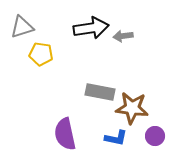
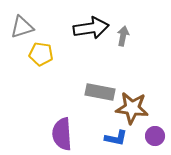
gray arrow: rotated 108 degrees clockwise
purple semicircle: moved 3 px left; rotated 8 degrees clockwise
